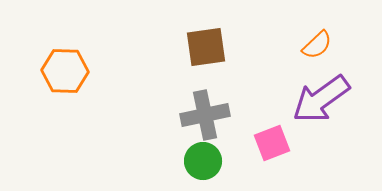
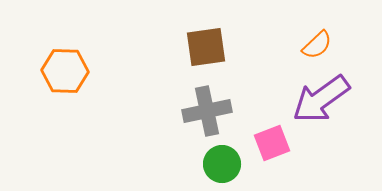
gray cross: moved 2 px right, 4 px up
green circle: moved 19 px right, 3 px down
